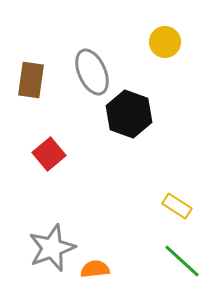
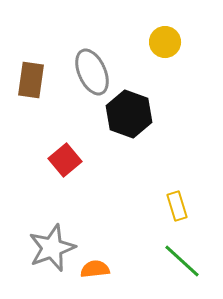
red square: moved 16 px right, 6 px down
yellow rectangle: rotated 40 degrees clockwise
